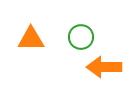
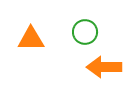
green circle: moved 4 px right, 5 px up
